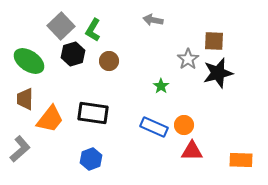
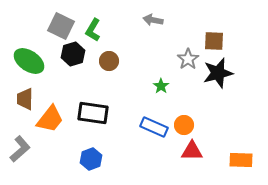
gray square: rotated 20 degrees counterclockwise
